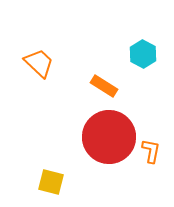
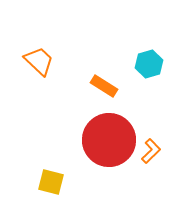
cyan hexagon: moved 6 px right, 10 px down; rotated 16 degrees clockwise
orange trapezoid: moved 2 px up
red circle: moved 3 px down
orange L-shape: rotated 35 degrees clockwise
